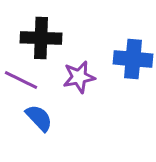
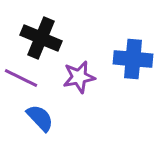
black cross: rotated 21 degrees clockwise
purple line: moved 2 px up
blue semicircle: moved 1 px right
